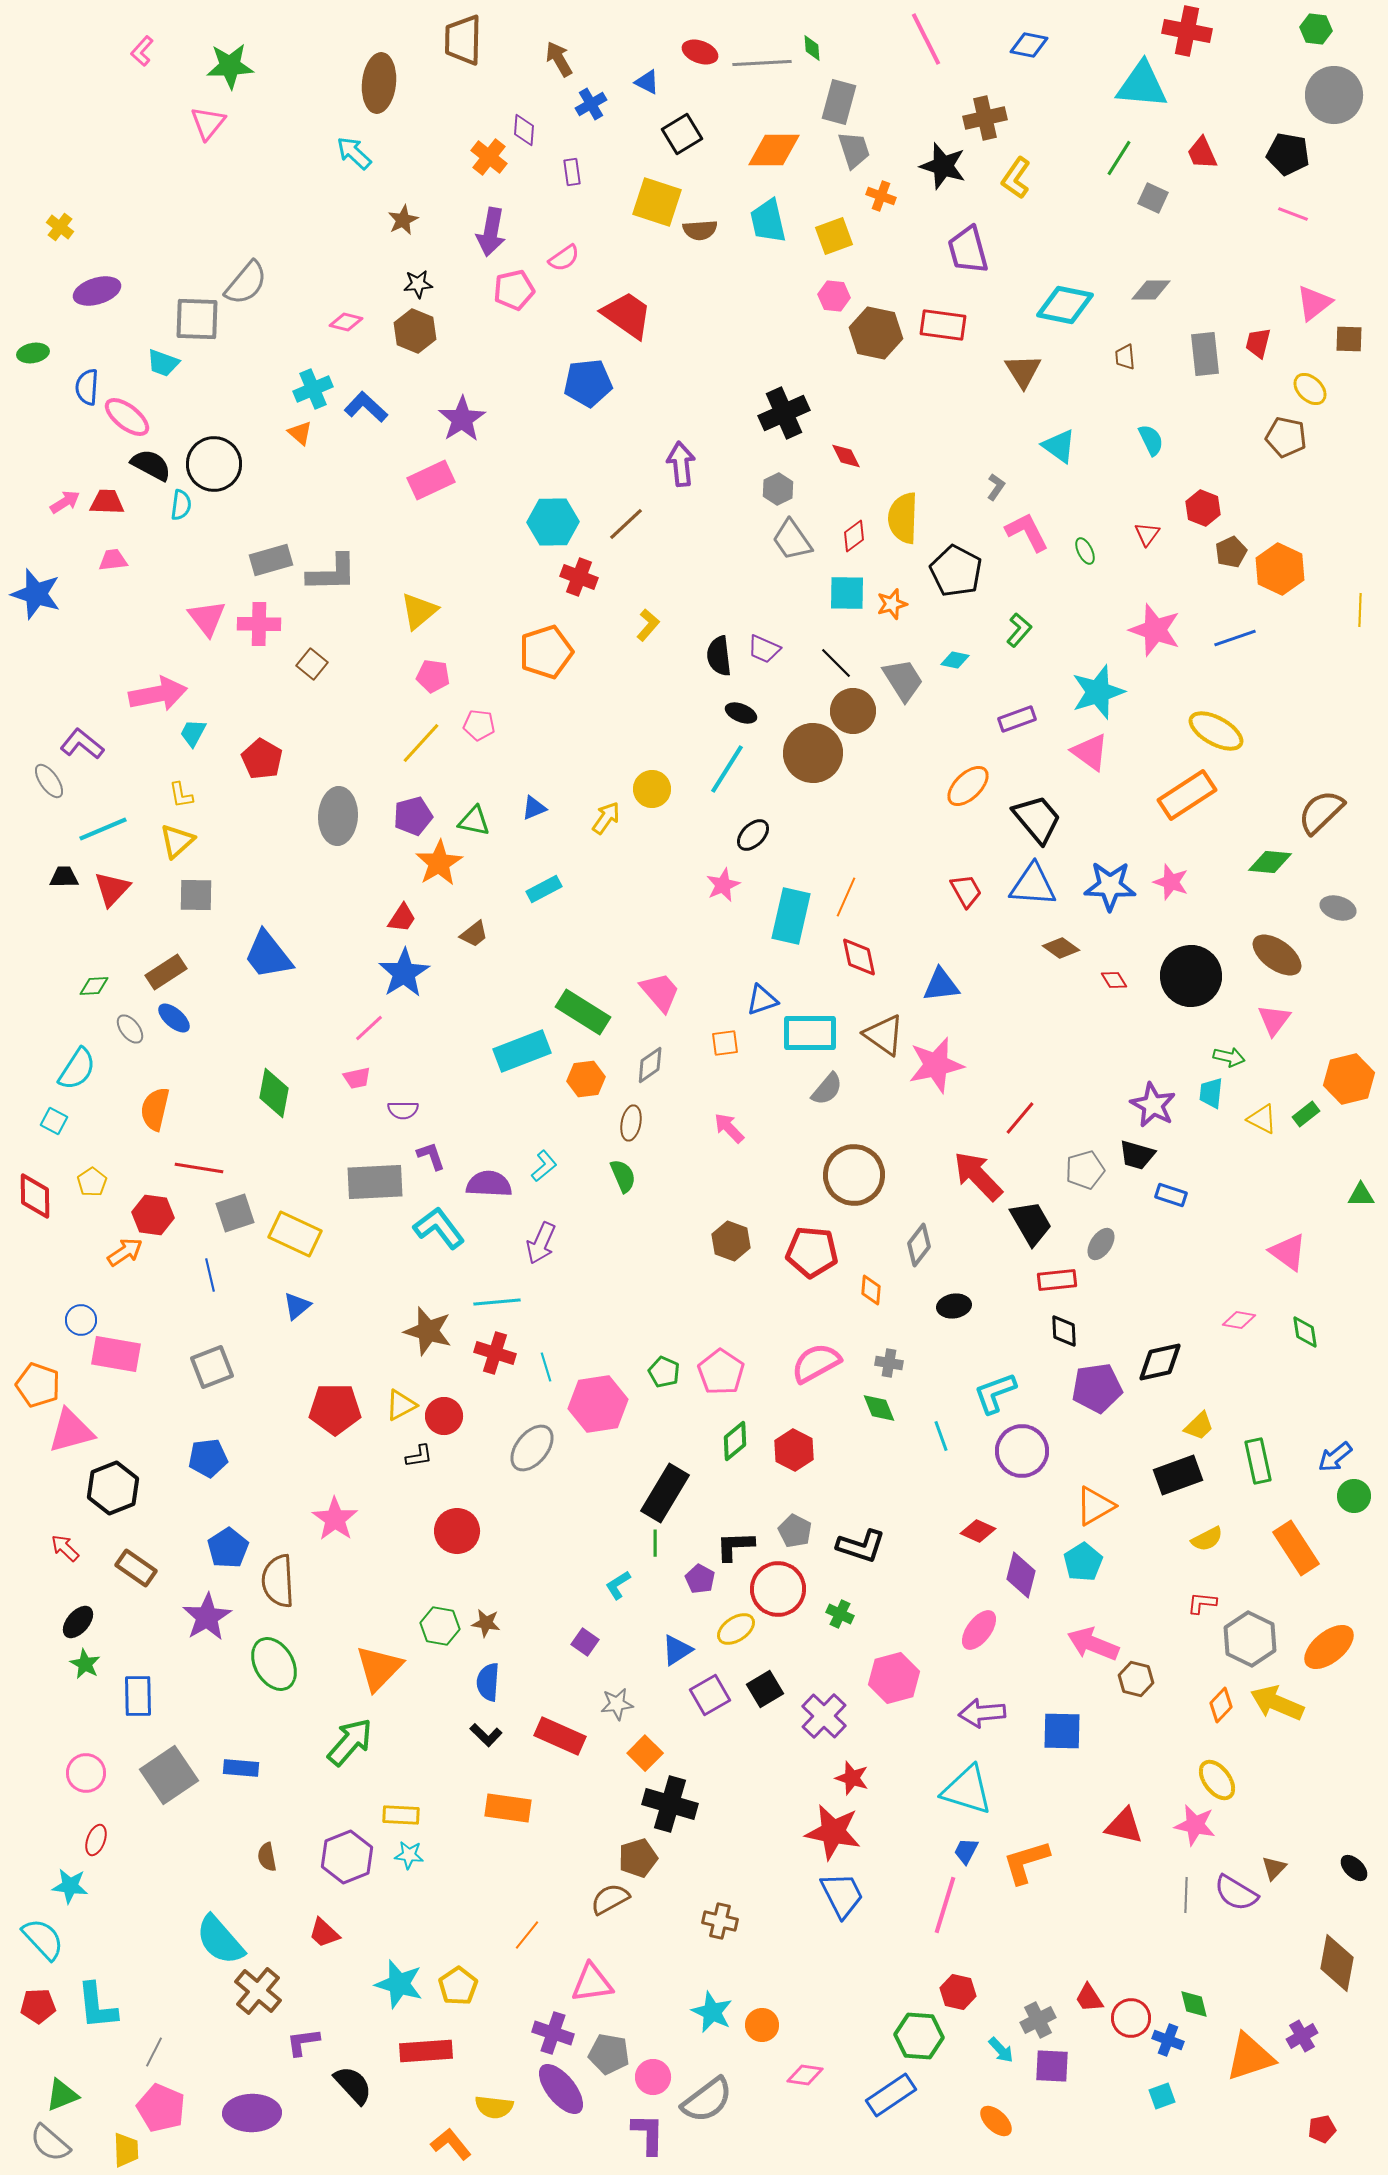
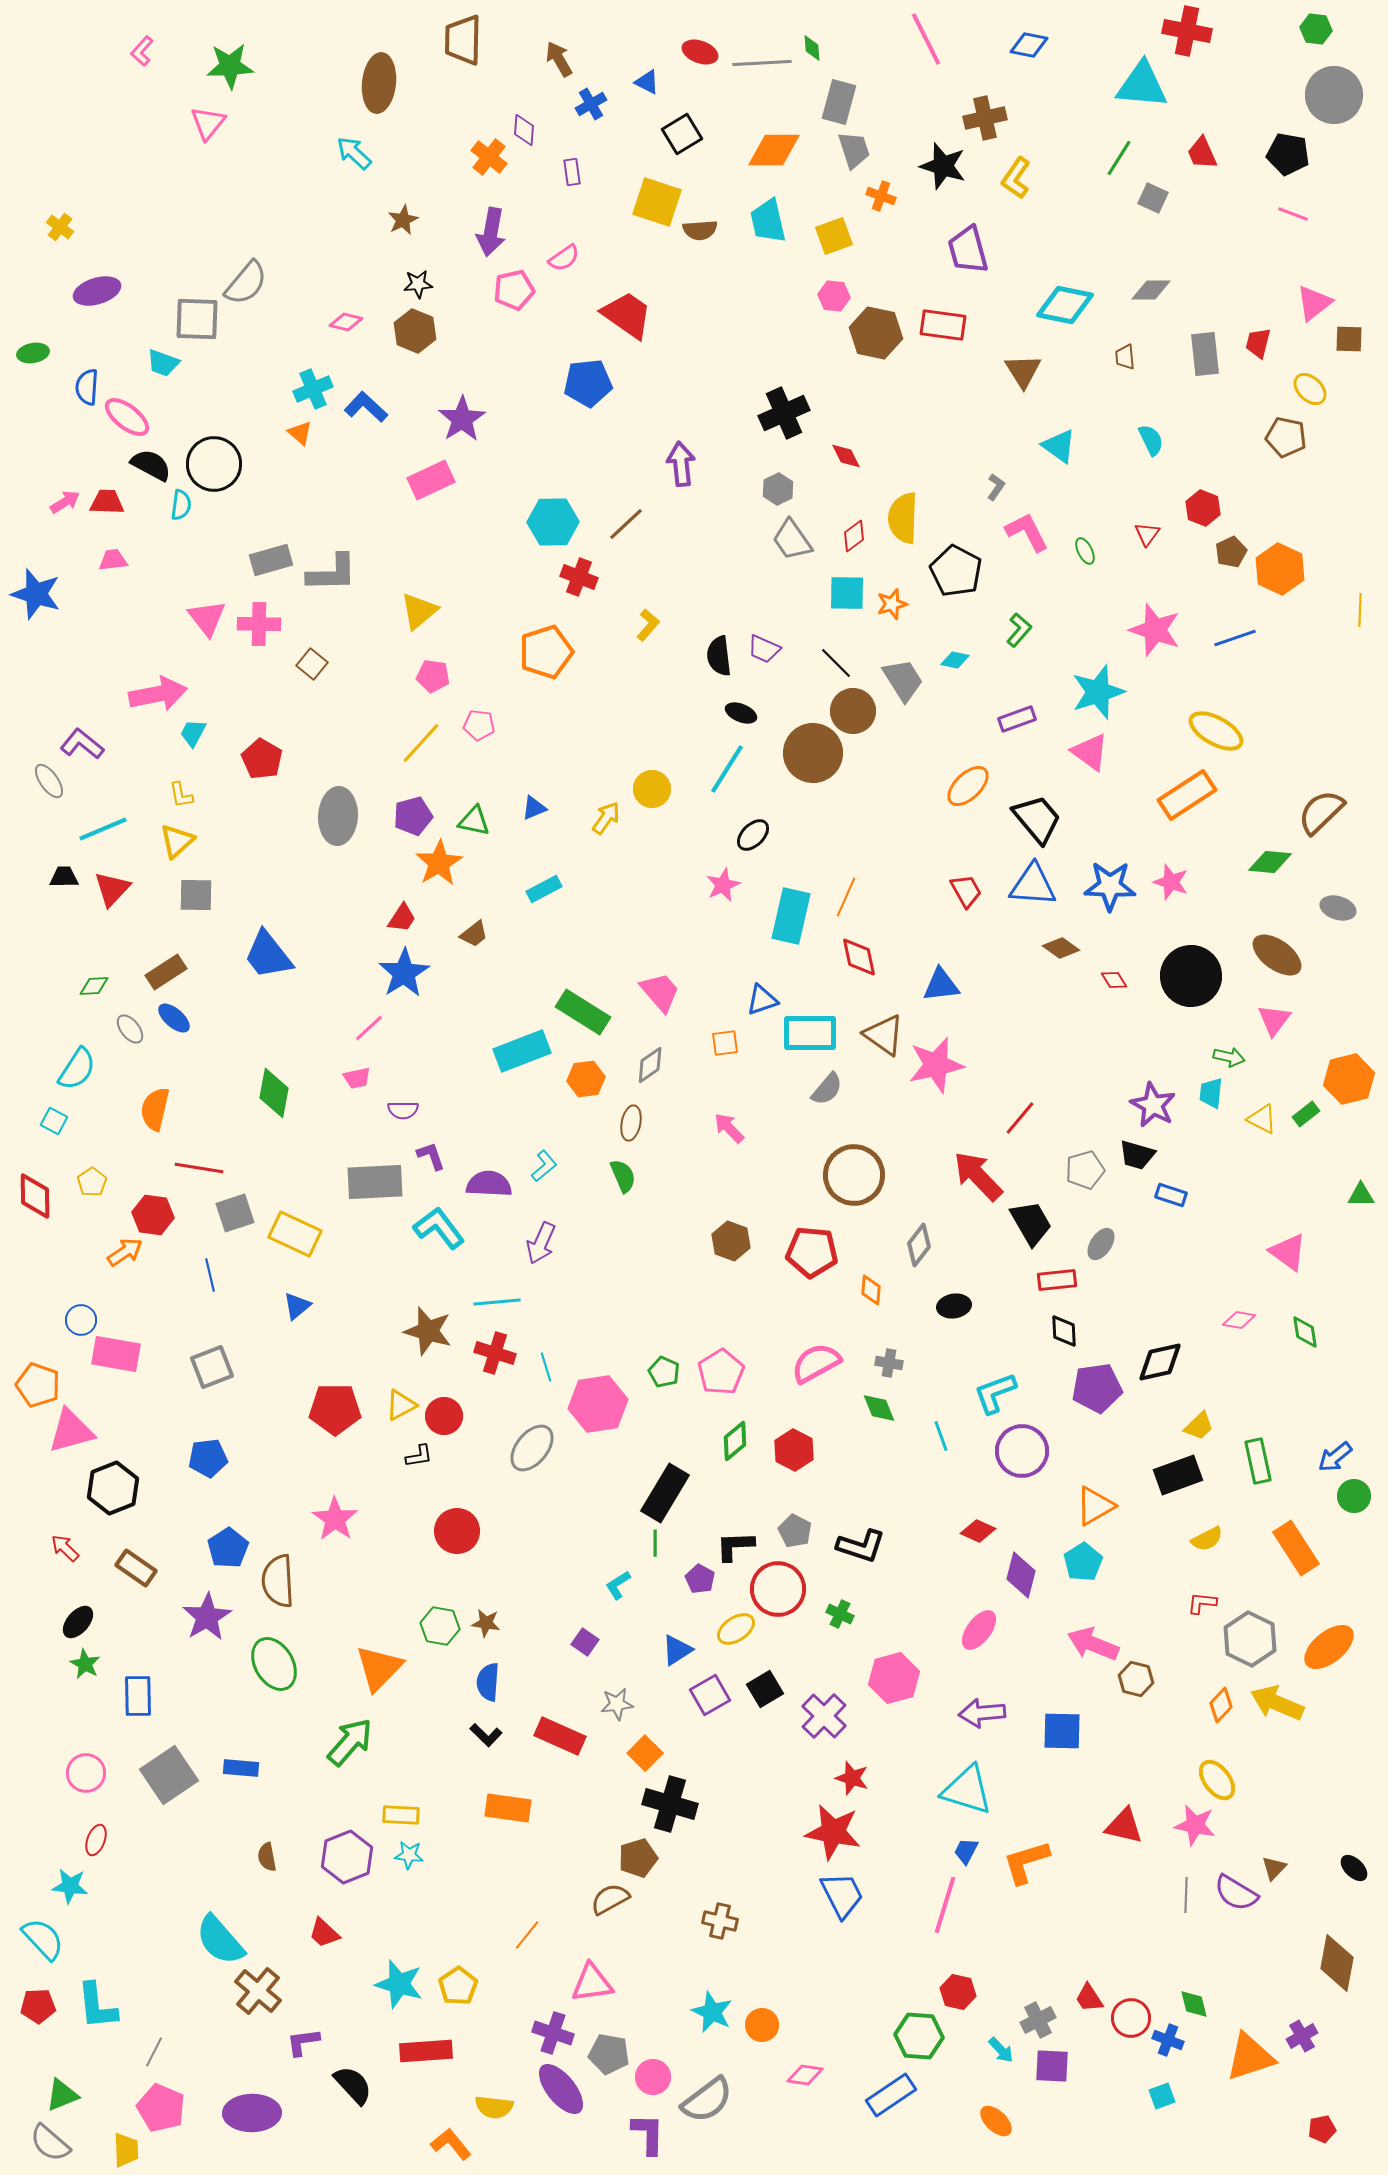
pink pentagon at (721, 1372): rotated 6 degrees clockwise
